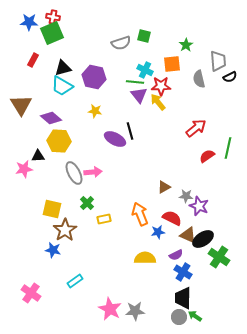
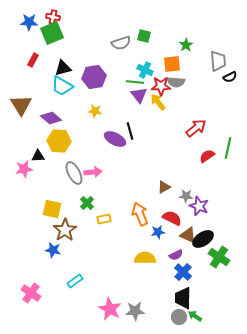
purple hexagon at (94, 77): rotated 20 degrees counterclockwise
gray semicircle at (199, 79): moved 23 px left, 3 px down; rotated 72 degrees counterclockwise
blue cross at (183, 272): rotated 12 degrees clockwise
